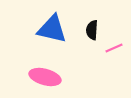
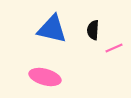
black semicircle: moved 1 px right
